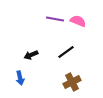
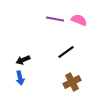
pink semicircle: moved 1 px right, 1 px up
black arrow: moved 8 px left, 5 px down
